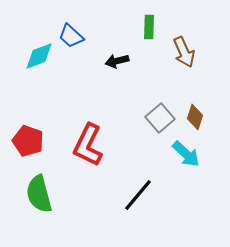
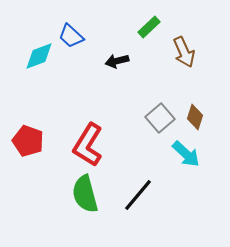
green rectangle: rotated 45 degrees clockwise
red L-shape: rotated 6 degrees clockwise
green semicircle: moved 46 px right
